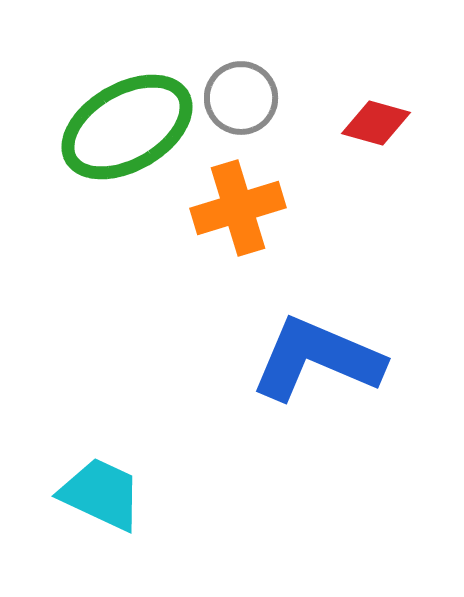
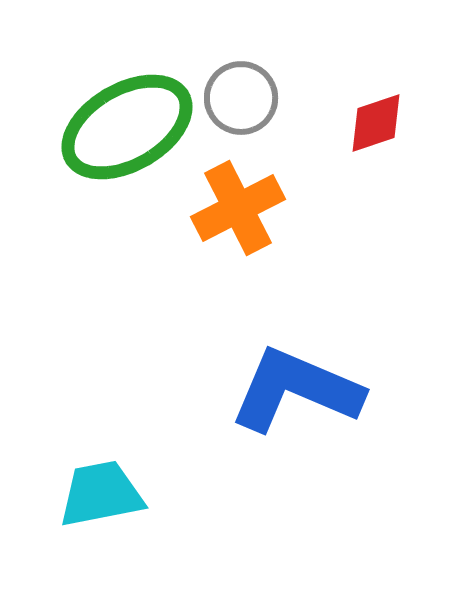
red diamond: rotated 34 degrees counterclockwise
orange cross: rotated 10 degrees counterclockwise
blue L-shape: moved 21 px left, 31 px down
cyan trapezoid: rotated 36 degrees counterclockwise
